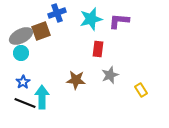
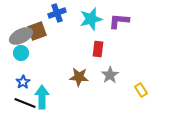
brown square: moved 4 px left
gray star: rotated 12 degrees counterclockwise
brown star: moved 3 px right, 3 px up
